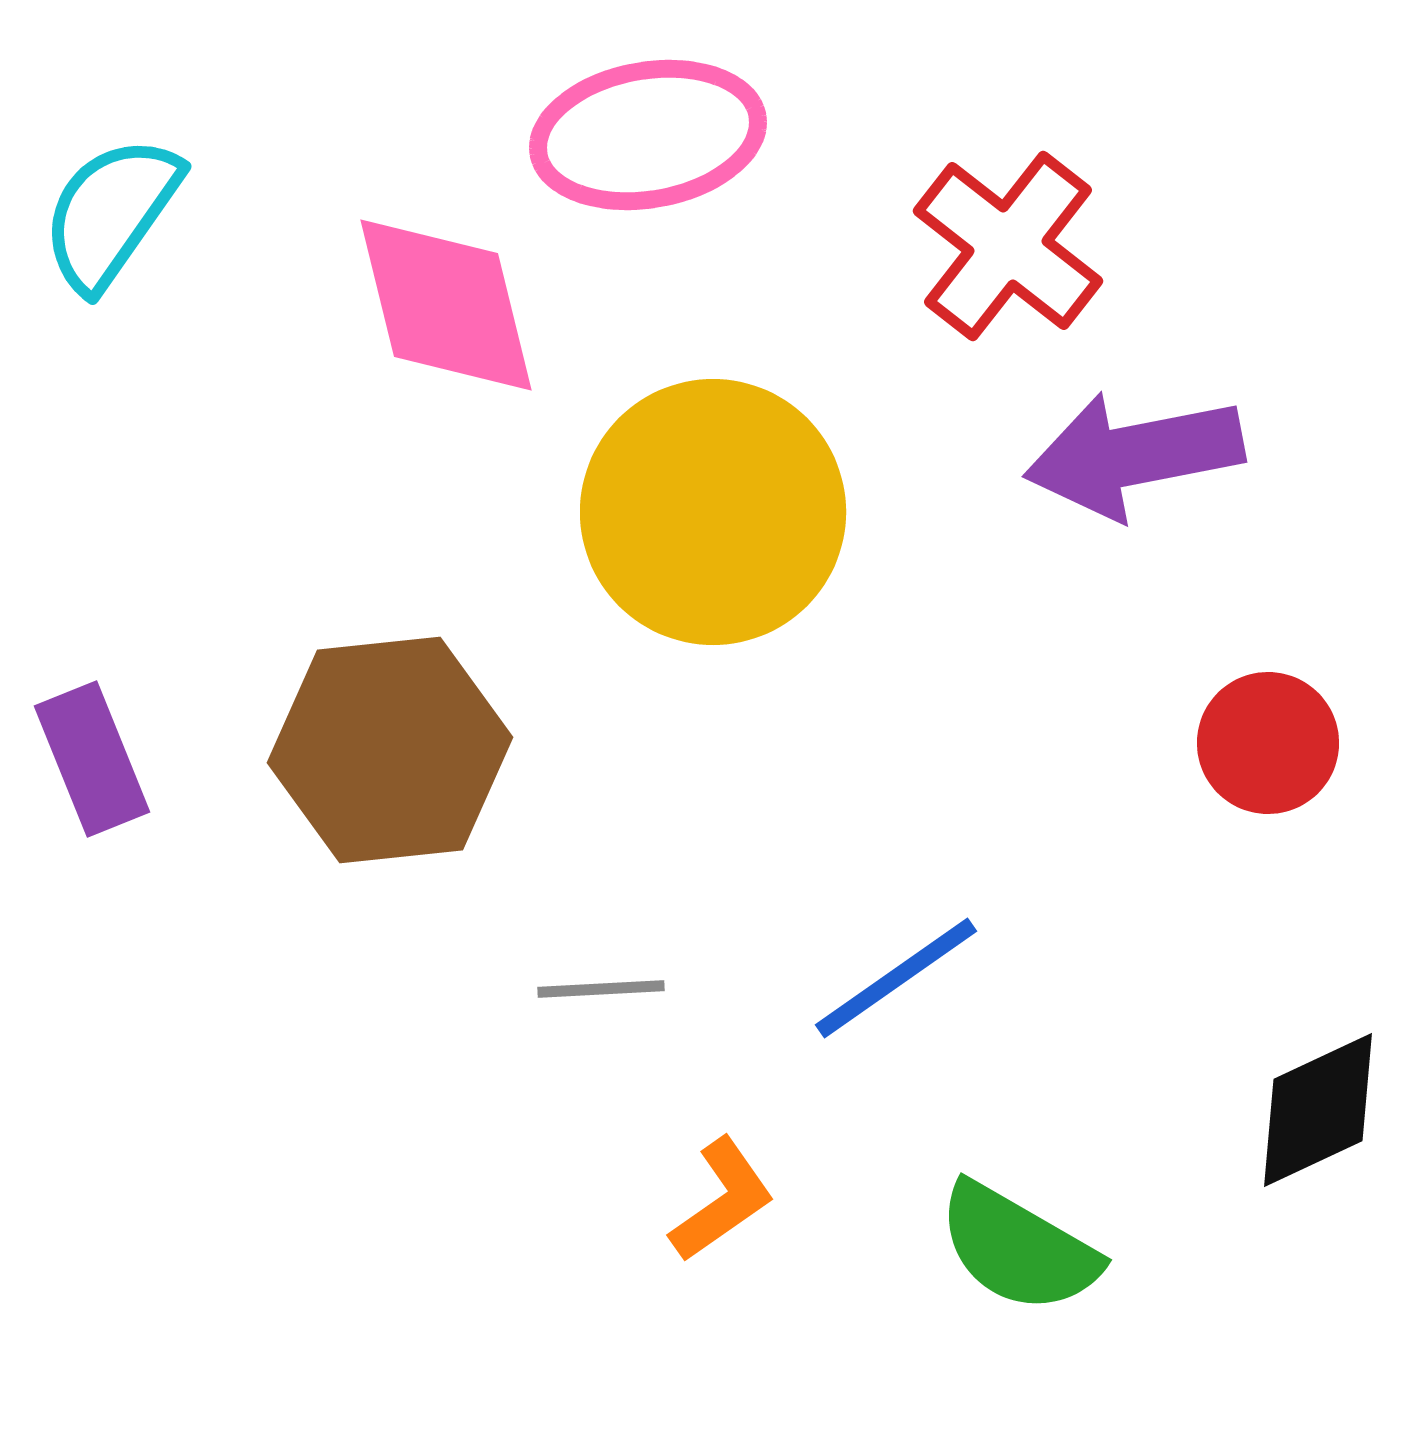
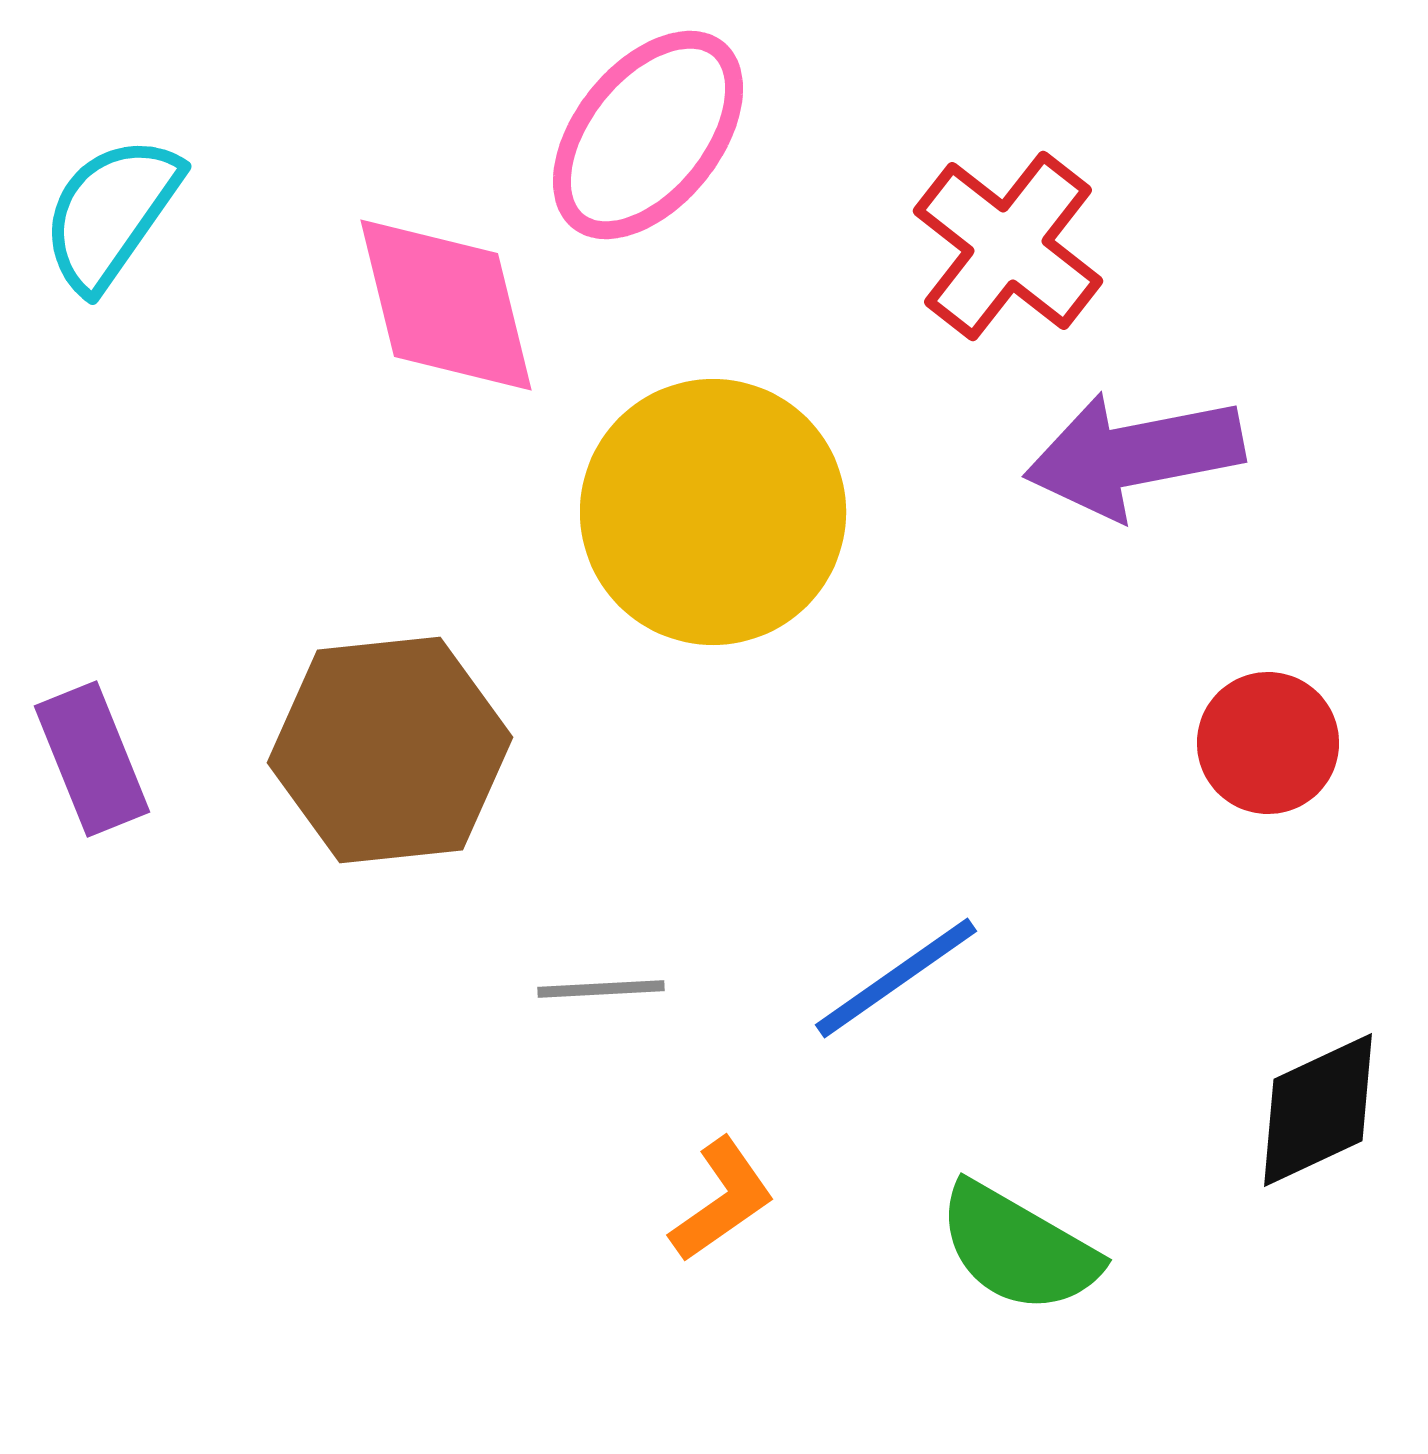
pink ellipse: rotated 41 degrees counterclockwise
